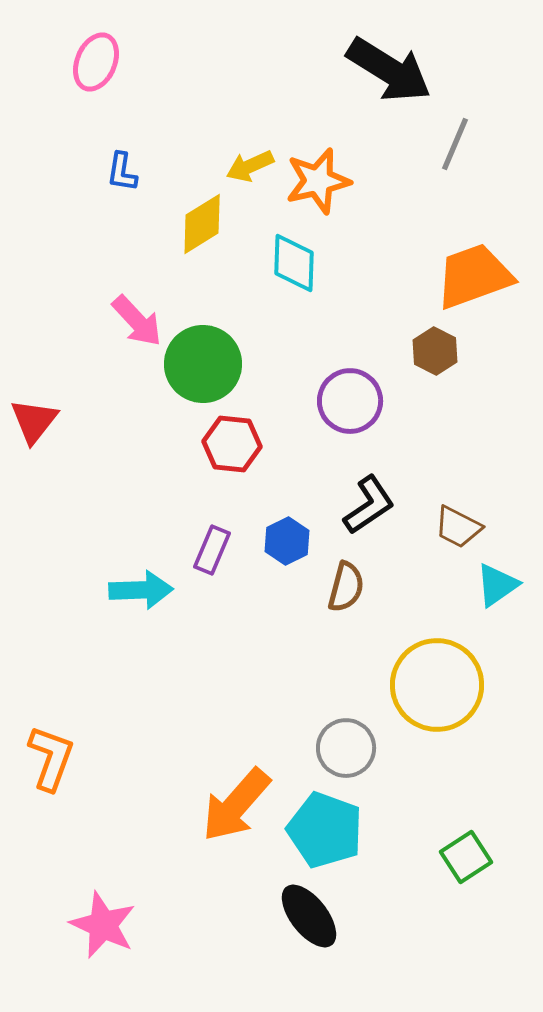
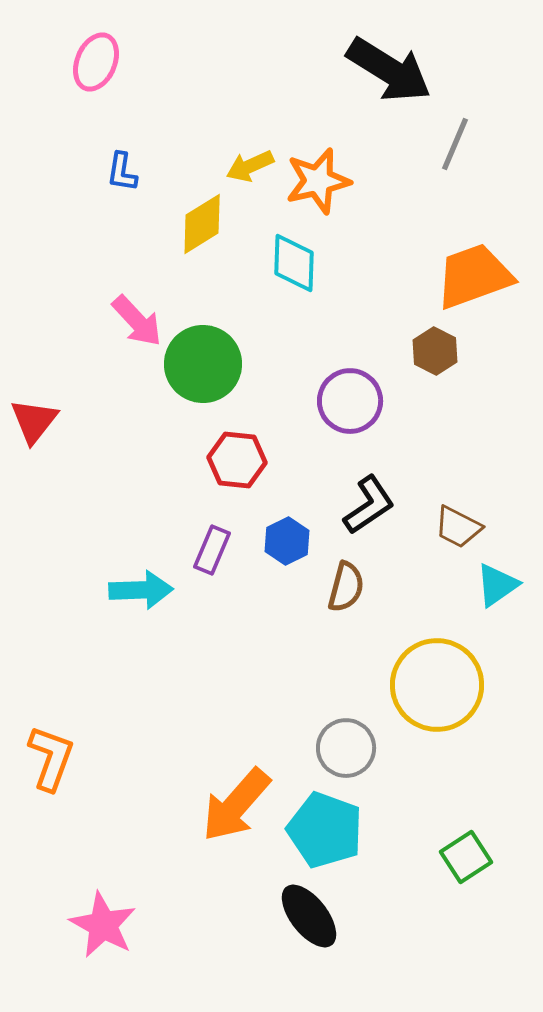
red hexagon: moved 5 px right, 16 px down
pink star: rotated 4 degrees clockwise
